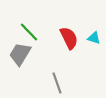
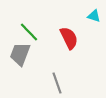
cyan triangle: moved 22 px up
gray trapezoid: rotated 10 degrees counterclockwise
